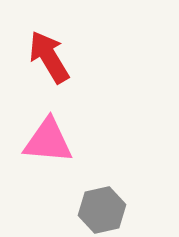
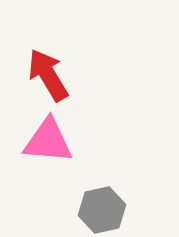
red arrow: moved 1 px left, 18 px down
